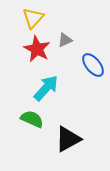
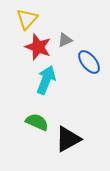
yellow triangle: moved 6 px left, 1 px down
red star: moved 1 px right, 2 px up; rotated 8 degrees counterclockwise
blue ellipse: moved 4 px left, 3 px up
cyan arrow: moved 8 px up; rotated 20 degrees counterclockwise
green semicircle: moved 5 px right, 3 px down
